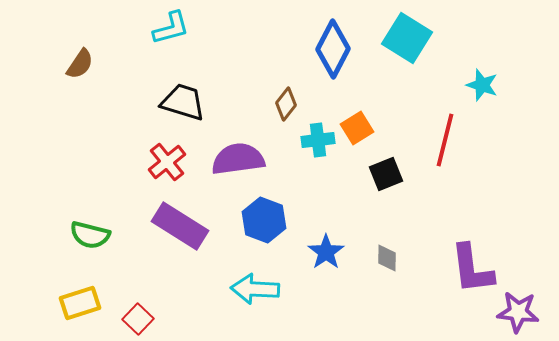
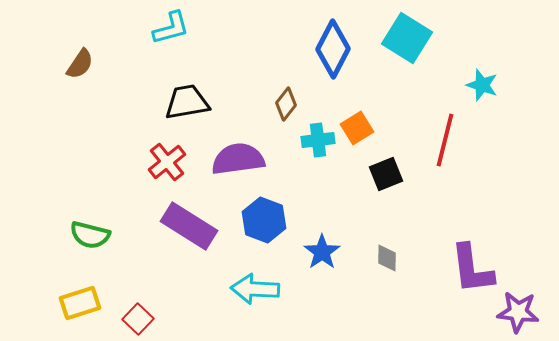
black trapezoid: moved 4 px right; rotated 27 degrees counterclockwise
purple rectangle: moved 9 px right
blue star: moved 4 px left
